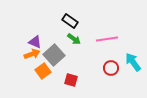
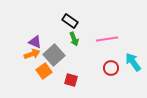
green arrow: rotated 32 degrees clockwise
orange square: moved 1 px right
